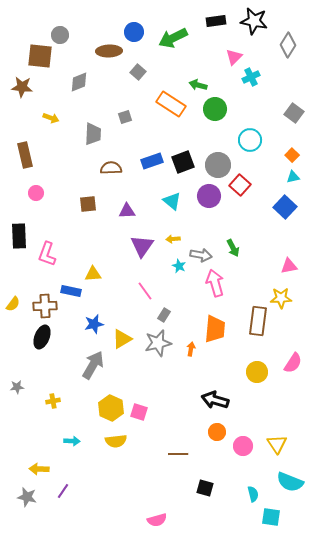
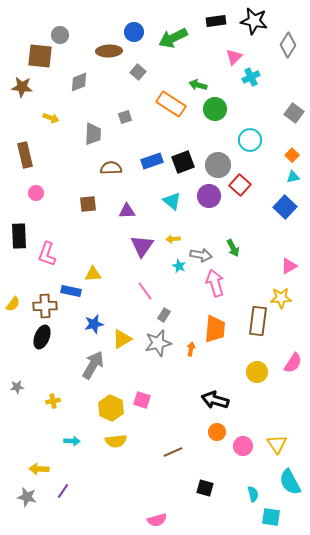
pink triangle at (289, 266): rotated 18 degrees counterclockwise
pink square at (139, 412): moved 3 px right, 12 px up
brown line at (178, 454): moved 5 px left, 2 px up; rotated 24 degrees counterclockwise
cyan semicircle at (290, 482): rotated 40 degrees clockwise
